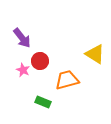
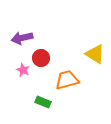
purple arrow: rotated 115 degrees clockwise
red circle: moved 1 px right, 3 px up
